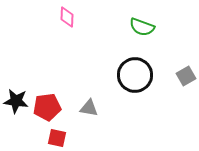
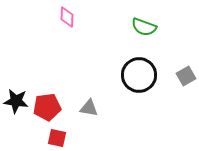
green semicircle: moved 2 px right
black circle: moved 4 px right
